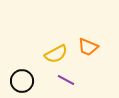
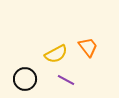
orange trapezoid: rotated 150 degrees counterclockwise
black circle: moved 3 px right, 2 px up
